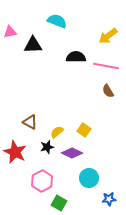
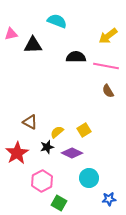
pink triangle: moved 1 px right, 2 px down
yellow square: rotated 24 degrees clockwise
red star: moved 2 px right, 1 px down; rotated 15 degrees clockwise
